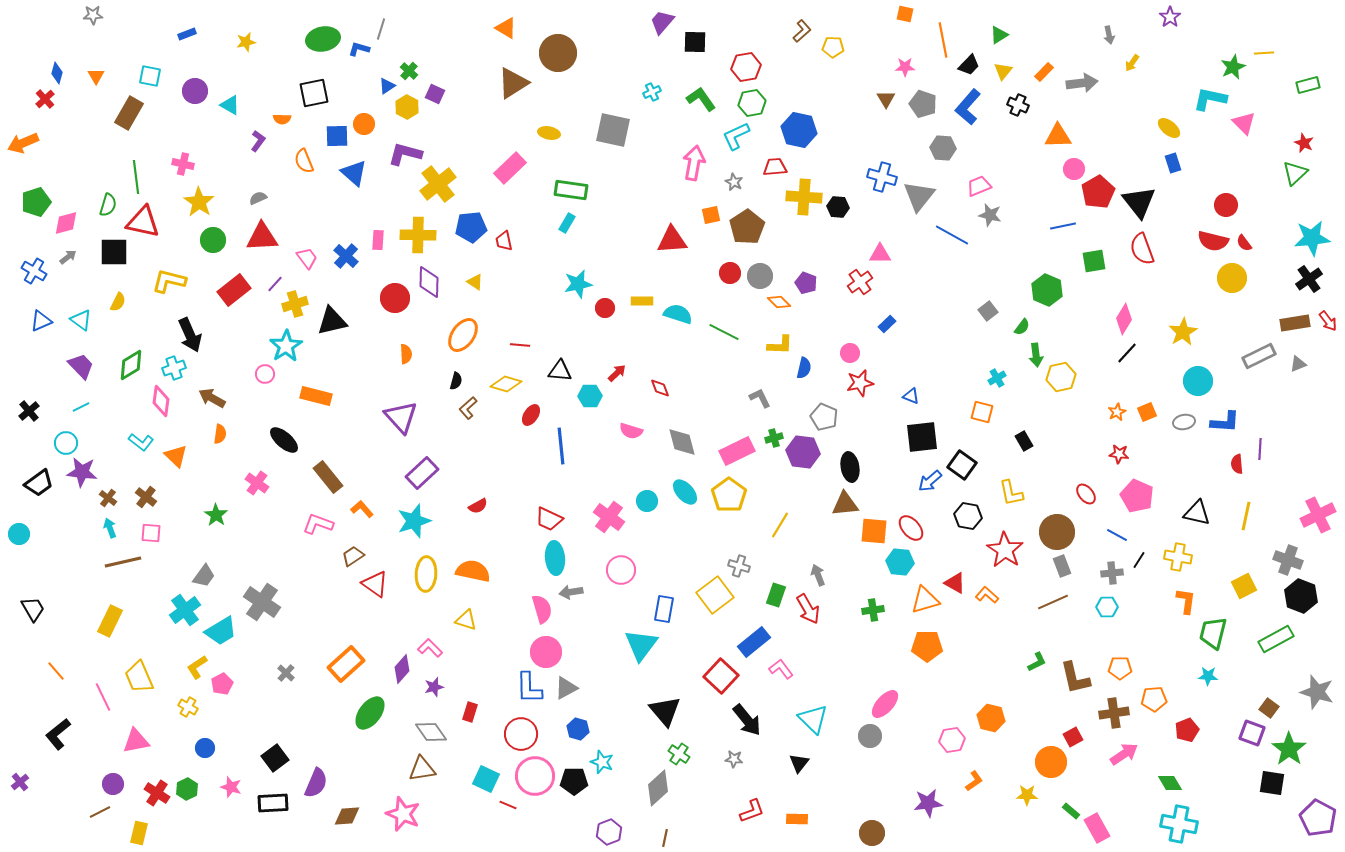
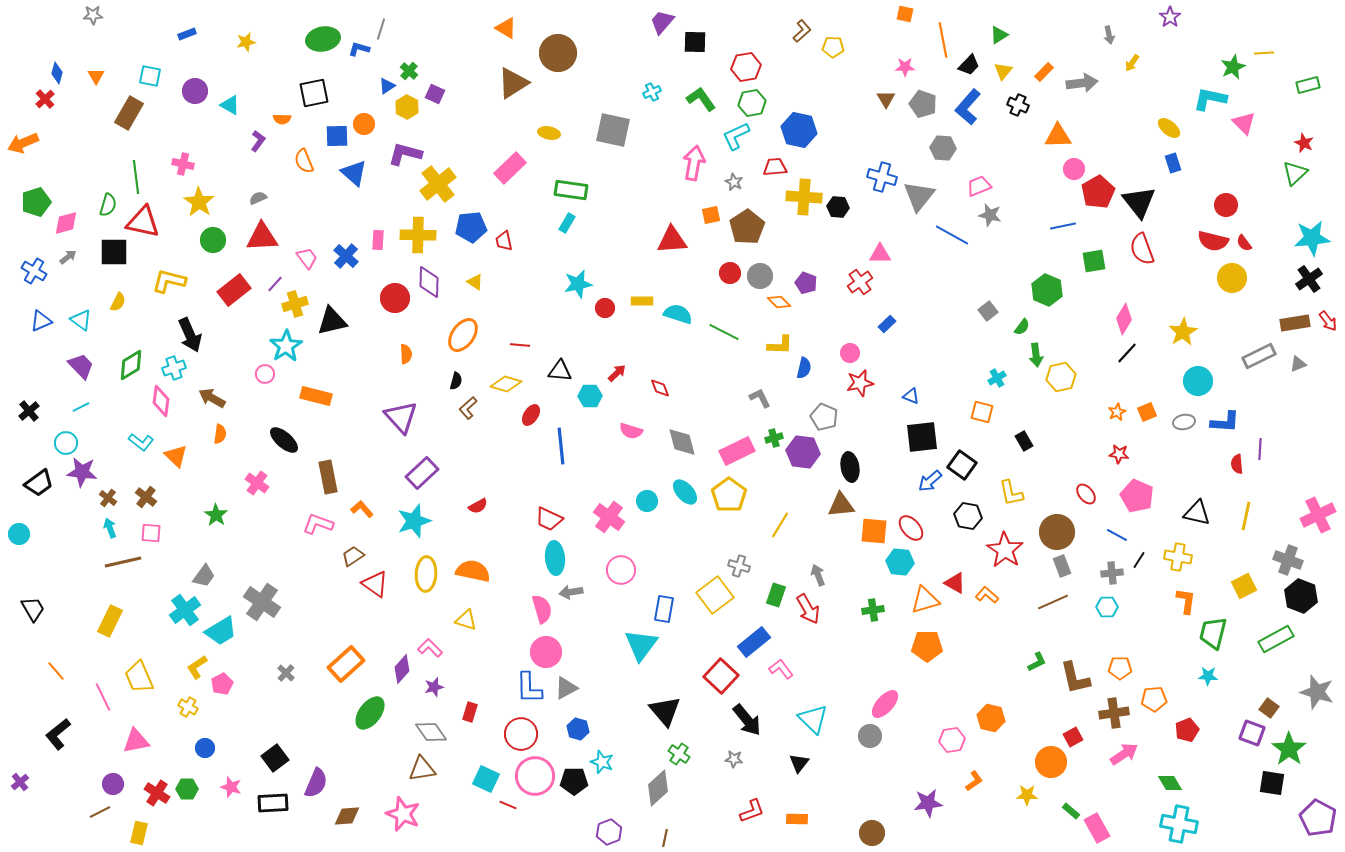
brown rectangle at (328, 477): rotated 28 degrees clockwise
brown triangle at (845, 504): moved 4 px left, 1 px down
green hexagon at (187, 789): rotated 25 degrees clockwise
